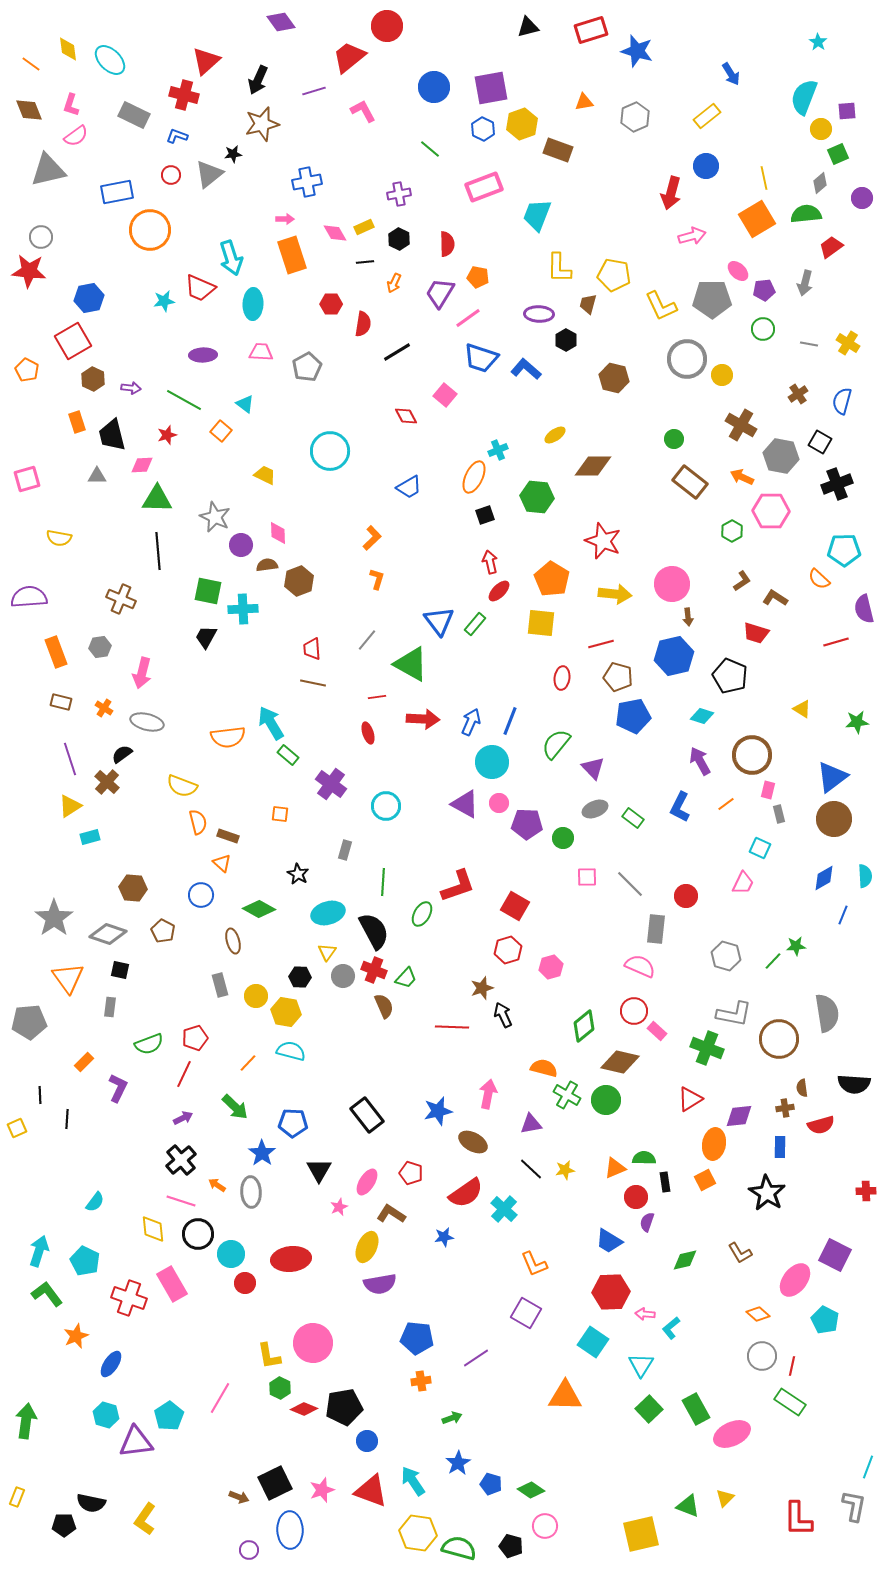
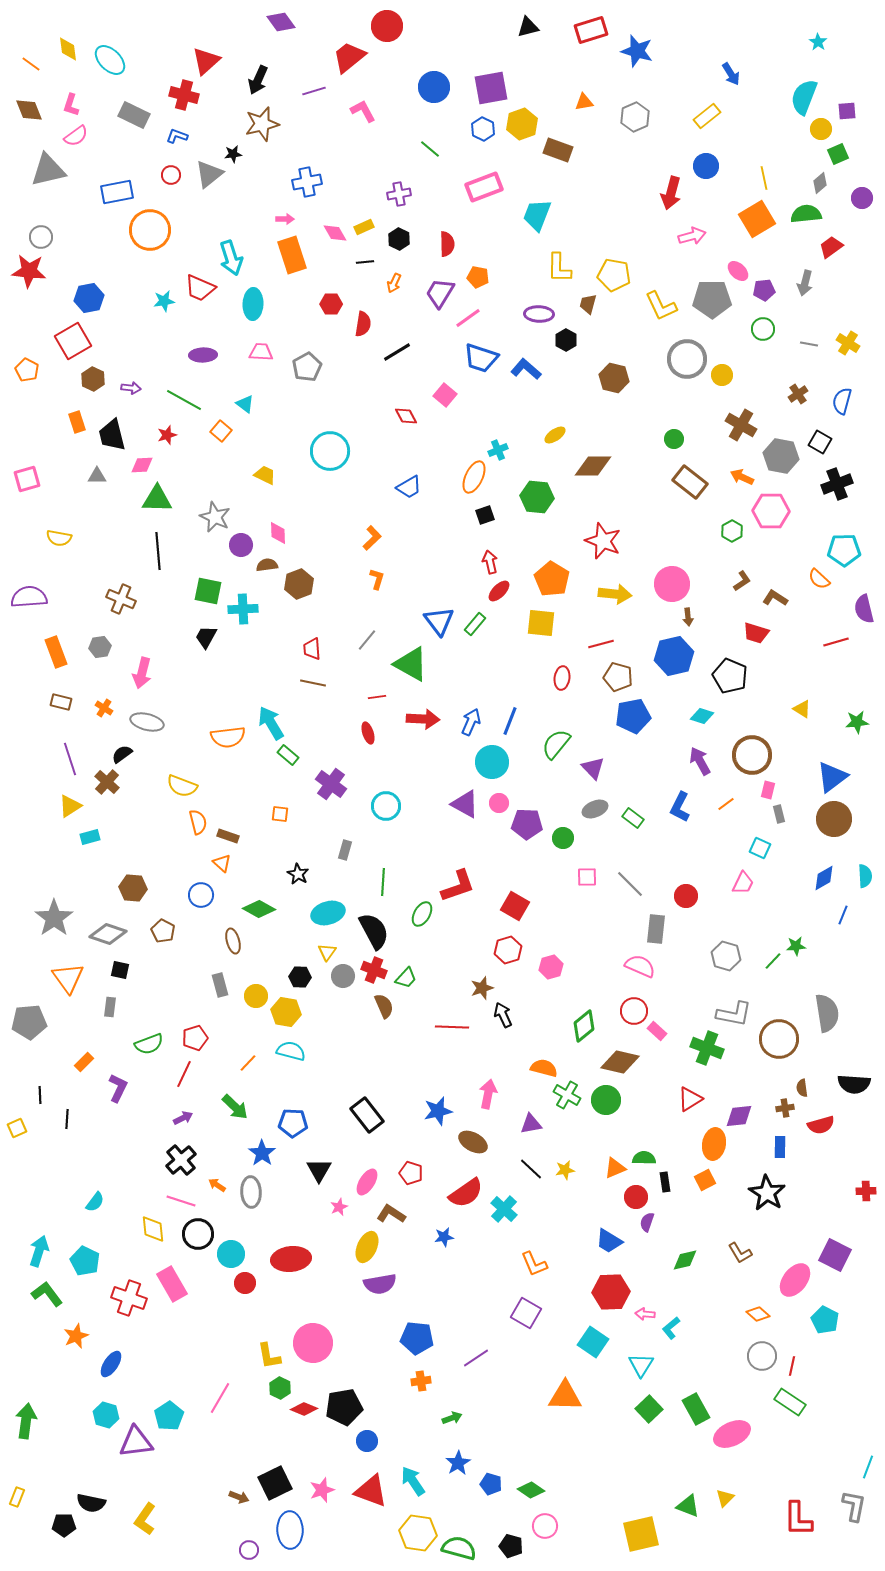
brown hexagon at (299, 581): moved 3 px down
